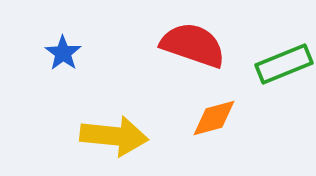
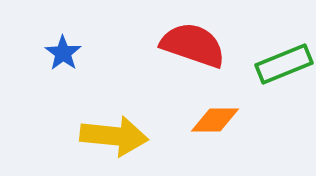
orange diamond: moved 1 px right, 2 px down; rotated 15 degrees clockwise
